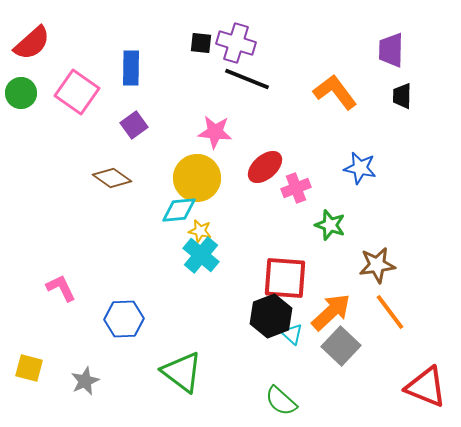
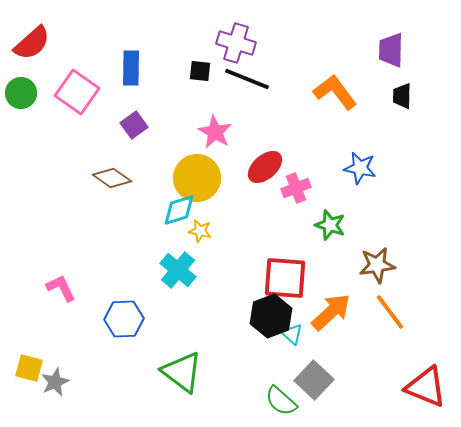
black square: moved 1 px left, 28 px down
pink star: rotated 24 degrees clockwise
cyan diamond: rotated 12 degrees counterclockwise
cyan cross: moved 23 px left, 15 px down
gray square: moved 27 px left, 34 px down
gray star: moved 30 px left, 1 px down
